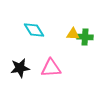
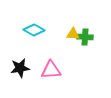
cyan diamond: rotated 30 degrees counterclockwise
pink triangle: moved 2 px down
